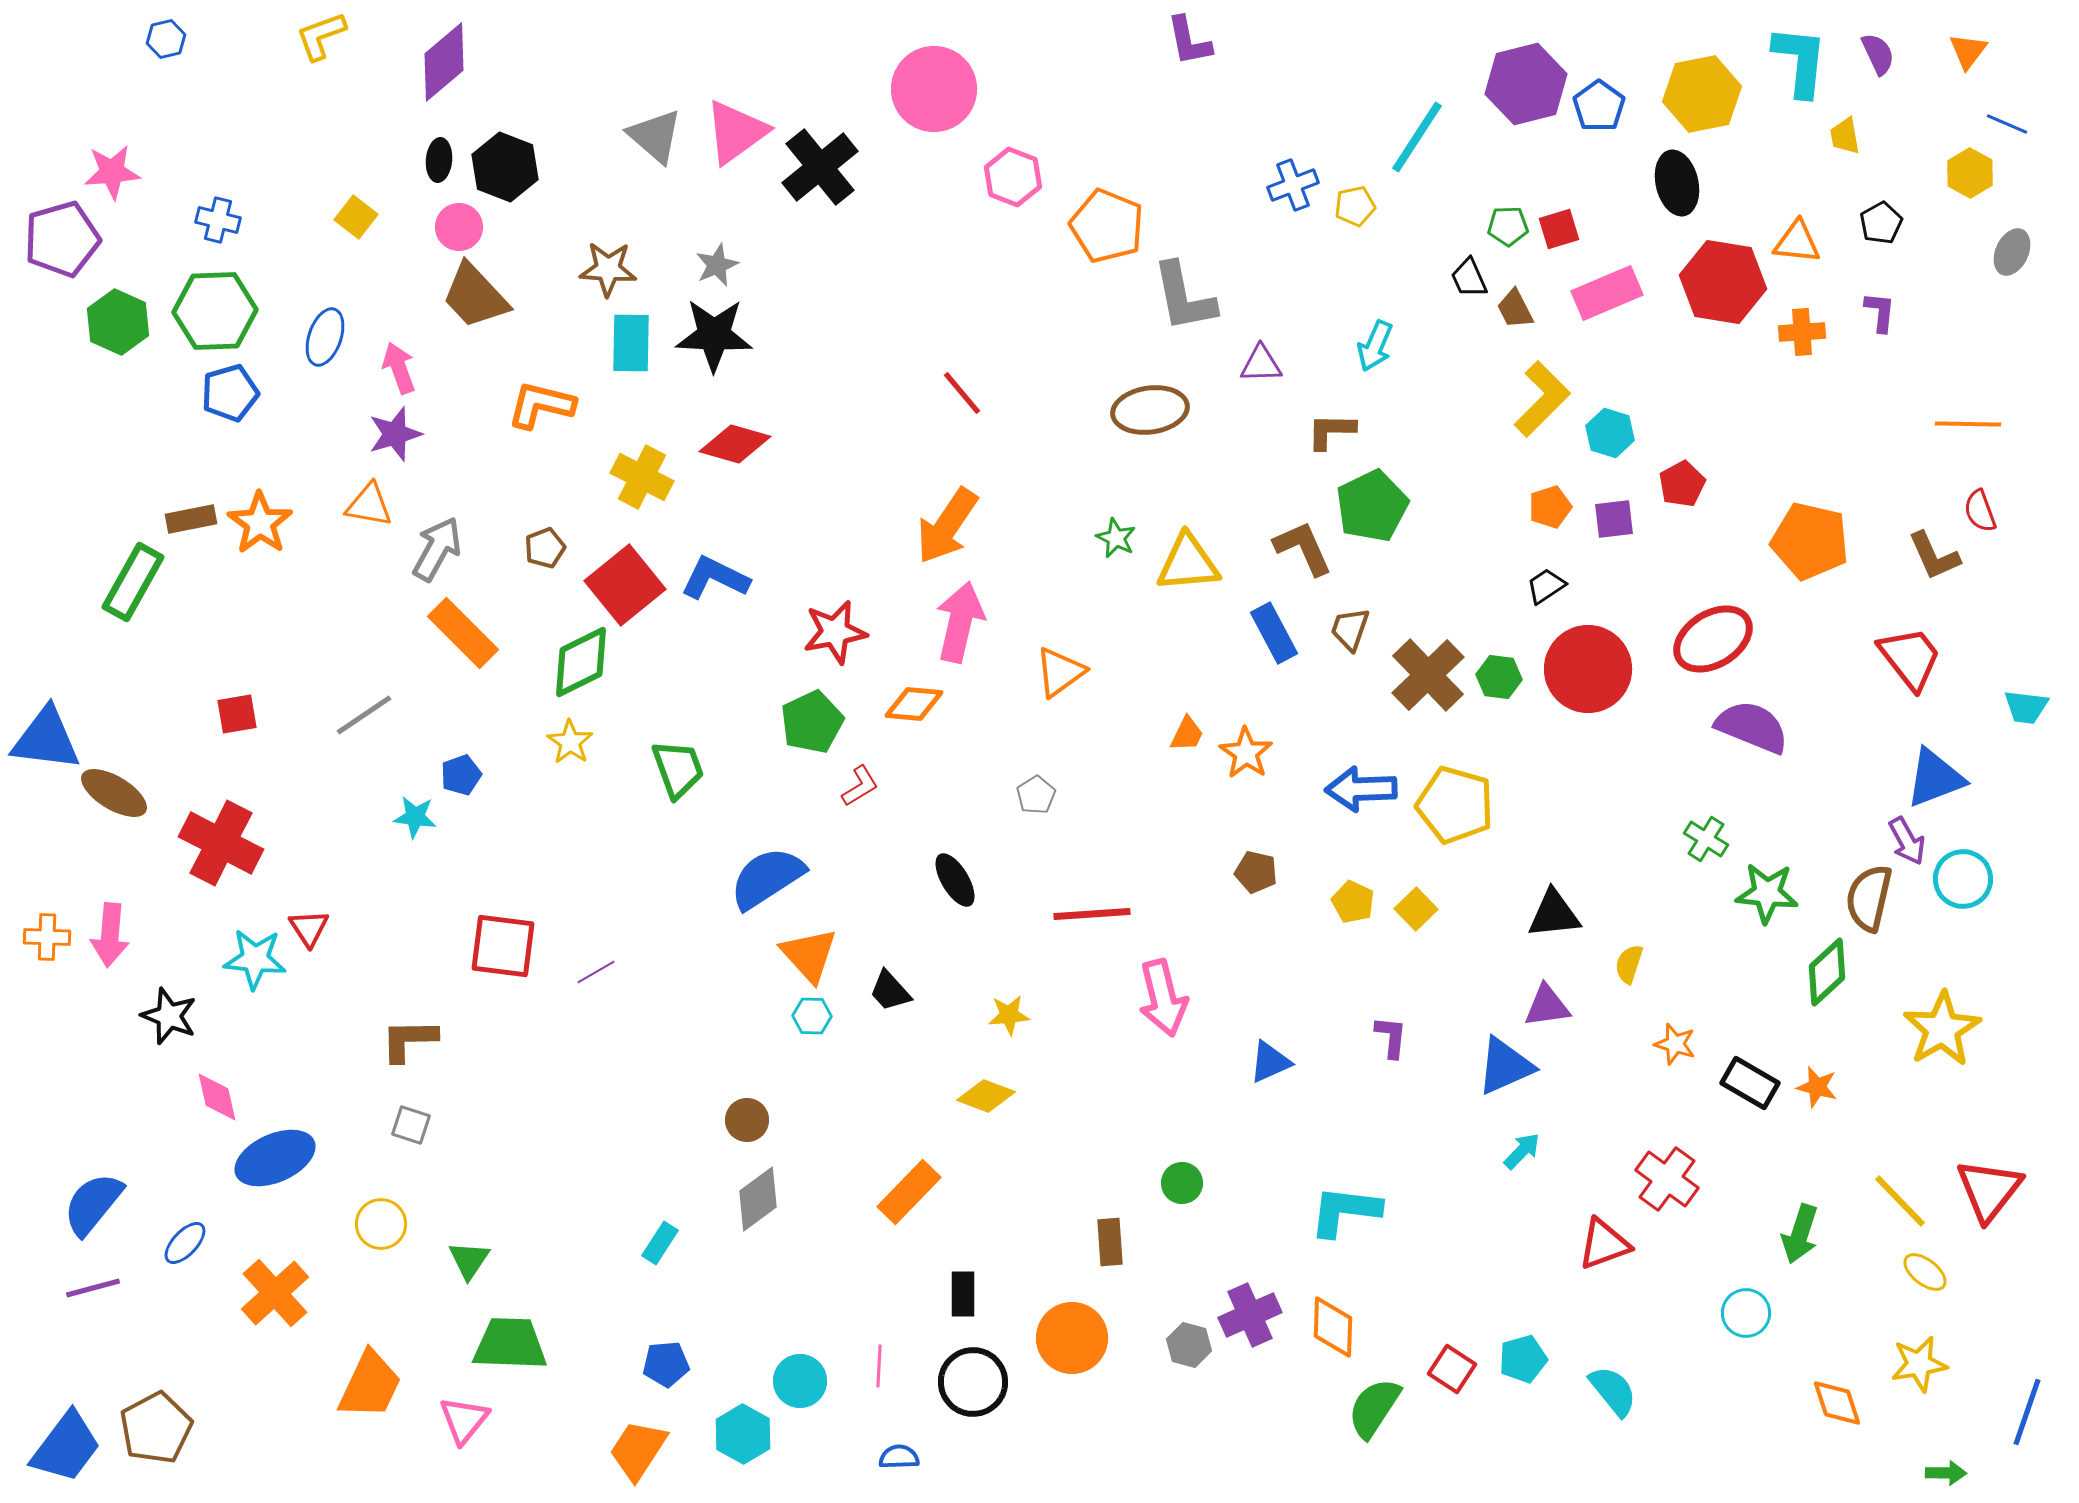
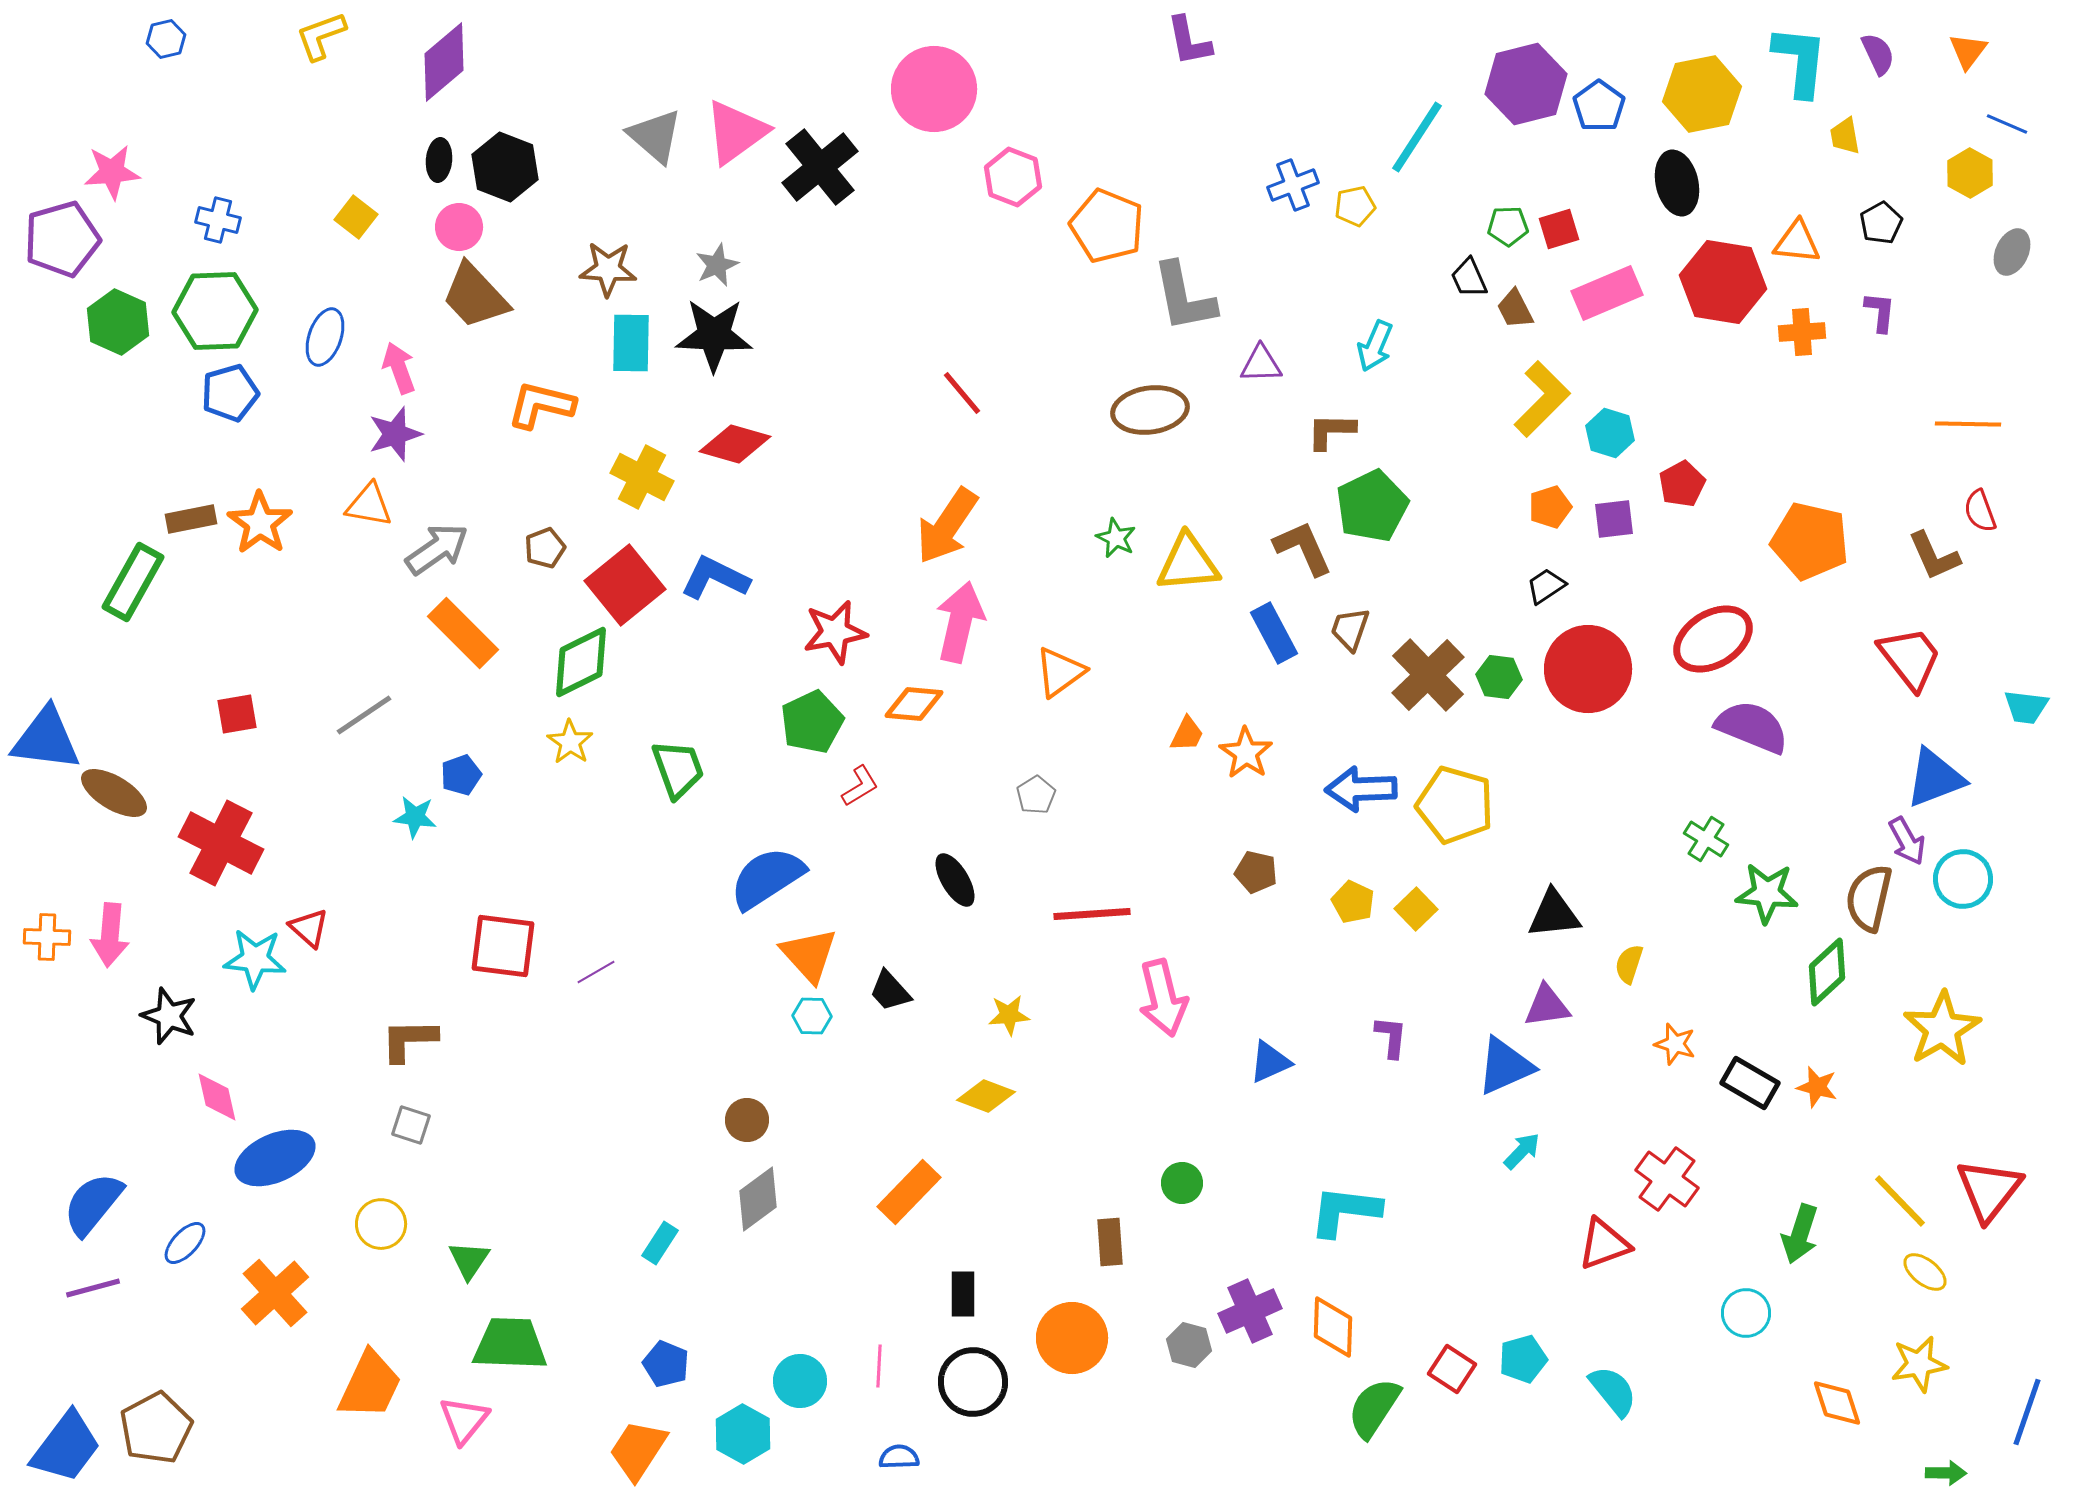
gray arrow at (437, 549): rotated 26 degrees clockwise
red triangle at (309, 928): rotated 15 degrees counterclockwise
purple cross at (1250, 1315): moved 4 px up
blue pentagon at (666, 1364): rotated 27 degrees clockwise
